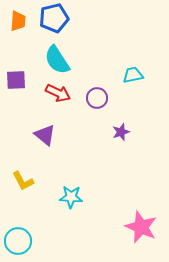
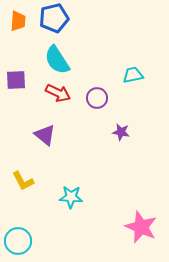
purple star: rotated 30 degrees clockwise
